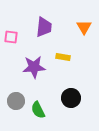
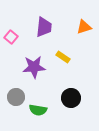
orange triangle: rotated 42 degrees clockwise
pink square: rotated 32 degrees clockwise
yellow rectangle: rotated 24 degrees clockwise
gray circle: moved 4 px up
green semicircle: rotated 54 degrees counterclockwise
